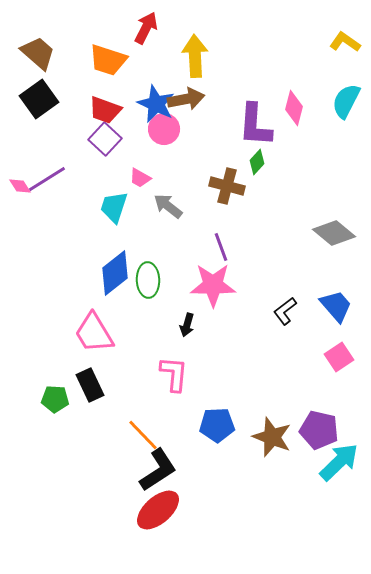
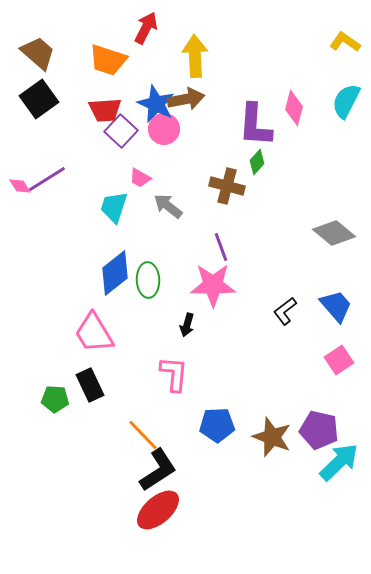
red trapezoid at (105, 110): rotated 24 degrees counterclockwise
purple square at (105, 139): moved 16 px right, 8 px up
pink square at (339, 357): moved 3 px down
